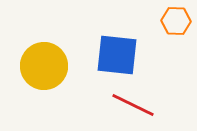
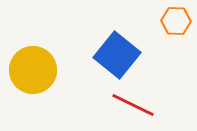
blue square: rotated 33 degrees clockwise
yellow circle: moved 11 px left, 4 px down
